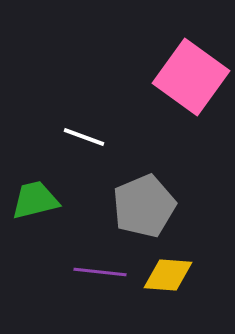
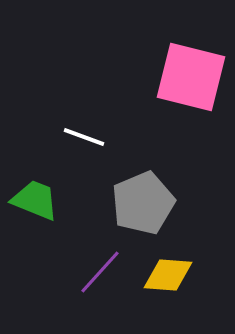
pink square: rotated 22 degrees counterclockwise
green trapezoid: rotated 36 degrees clockwise
gray pentagon: moved 1 px left, 3 px up
purple line: rotated 54 degrees counterclockwise
